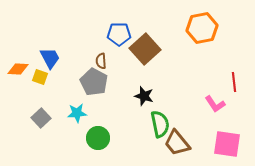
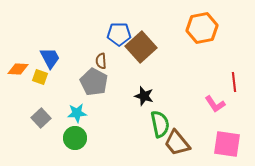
brown square: moved 4 px left, 2 px up
green circle: moved 23 px left
